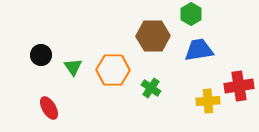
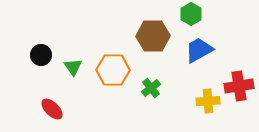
blue trapezoid: rotated 20 degrees counterclockwise
green cross: rotated 18 degrees clockwise
red ellipse: moved 3 px right, 1 px down; rotated 15 degrees counterclockwise
